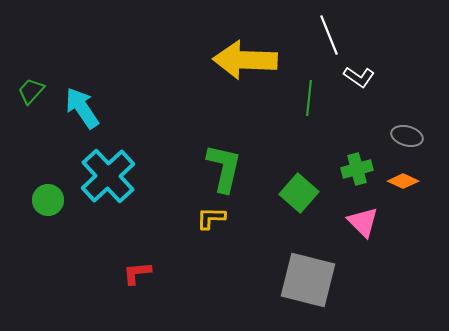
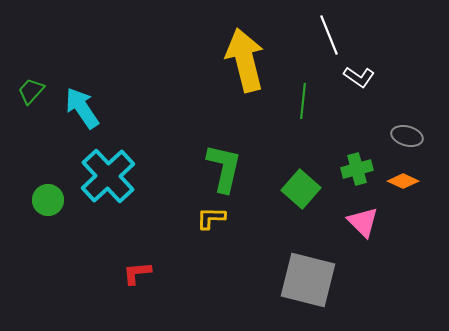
yellow arrow: rotated 74 degrees clockwise
green line: moved 6 px left, 3 px down
green square: moved 2 px right, 4 px up
